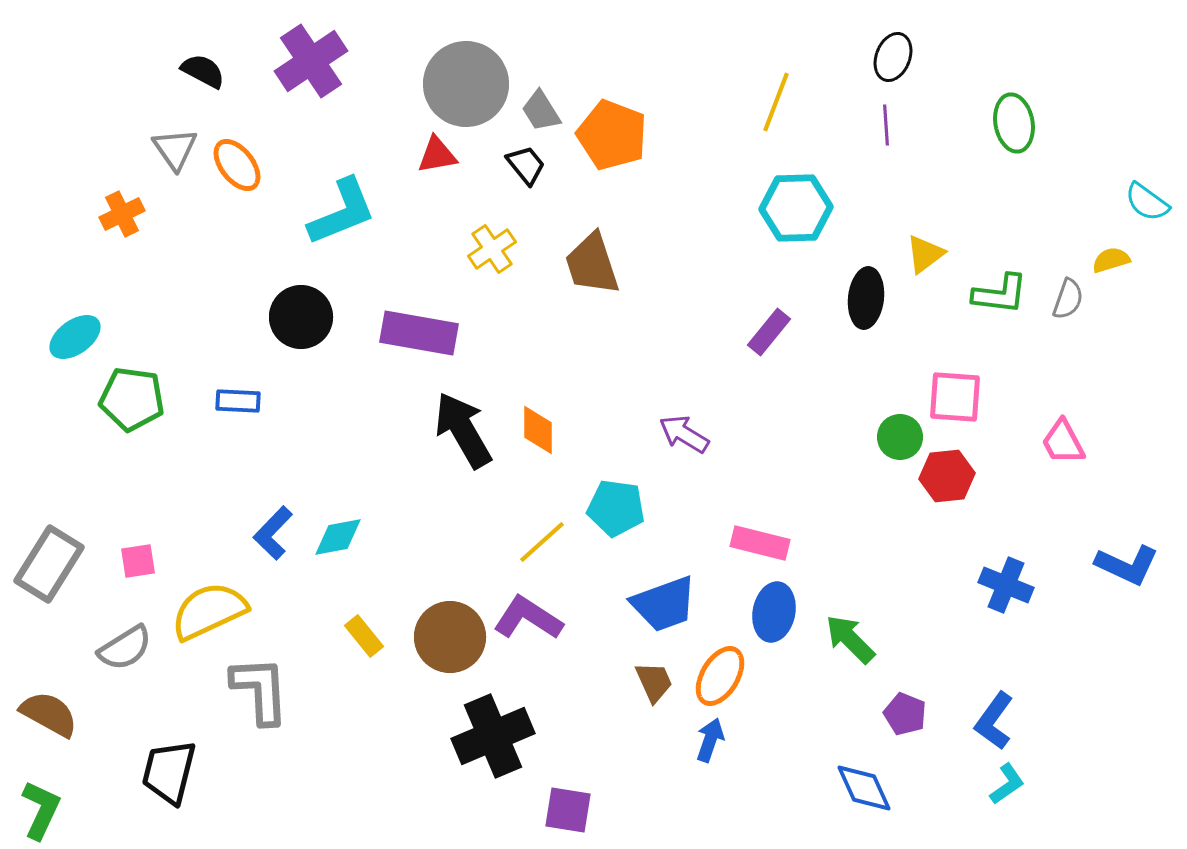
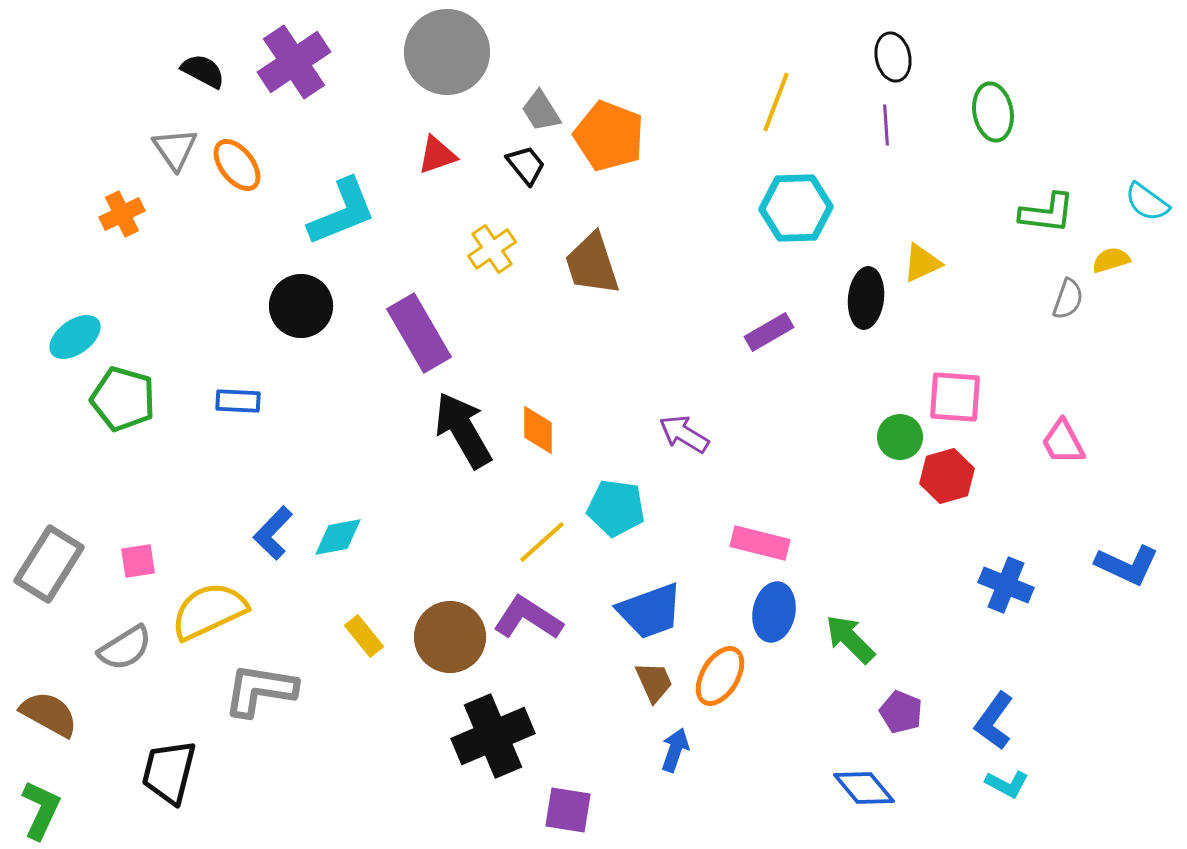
black ellipse at (893, 57): rotated 33 degrees counterclockwise
purple cross at (311, 61): moved 17 px left, 1 px down
gray circle at (466, 84): moved 19 px left, 32 px up
green ellipse at (1014, 123): moved 21 px left, 11 px up
orange pentagon at (612, 135): moved 3 px left, 1 px down
red triangle at (437, 155): rotated 9 degrees counterclockwise
yellow triangle at (925, 254): moved 3 px left, 9 px down; rotated 12 degrees clockwise
green L-shape at (1000, 294): moved 47 px right, 81 px up
black circle at (301, 317): moved 11 px up
purple rectangle at (769, 332): rotated 21 degrees clockwise
purple rectangle at (419, 333): rotated 50 degrees clockwise
green pentagon at (132, 399): moved 9 px left; rotated 8 degrees clockwise
red hexagon at (947, 476): rotated 10 degrees counterclockwise
blue trapezoid at (664, 604): moved 14 px left, 7 px down
gray L-shape at (260, 690): rotated 78 degrees counterclockwise
purple pentagon at (905, 714): moved 4 px left, 2 px up
blue arrow at (710, 740): moved 35 px left, 10 px down
cyan L-shape at (1007, 784): rotated 63 degrees clockwise
blue diamond at (864, 788): rotated 16 degrees counterclockwise
